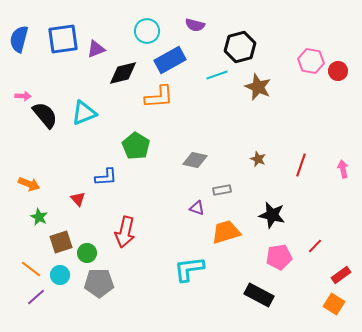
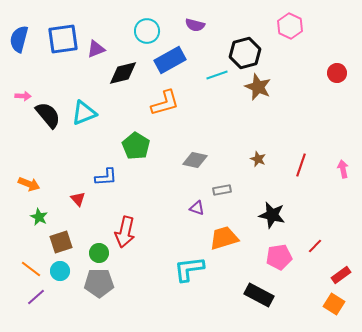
black hexagon at (240, 47): moved 5 px right, 6 px down
pink hexagon at (311, 61): moved 21 px left, 35 px up; rotated 15 degrees clockwise
red circle at (338, 71): moved 1 px left, 2 px down
orange L-shape at (159, 97): moved 6 px right, 6 px down; rotated 12 degrees counterclockwise
black semicircle at (45, 115): moved 3 px right
orange trapezoid at (226, 232): moved 2 px left, 6 px down
green circle at (87, 253): moved 12 px right
cyan circle at (60, 275): moved 4 px up
